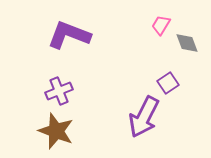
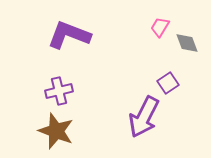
pink trapezoid: moved 1 px left, 2 px down
purple cross: rotated 8 degrees clockwise
